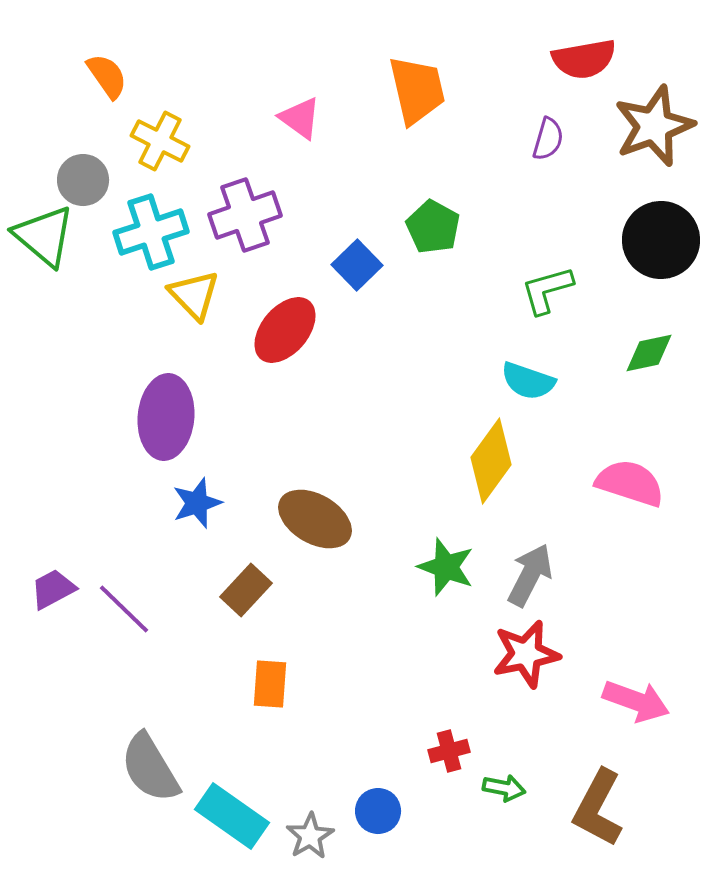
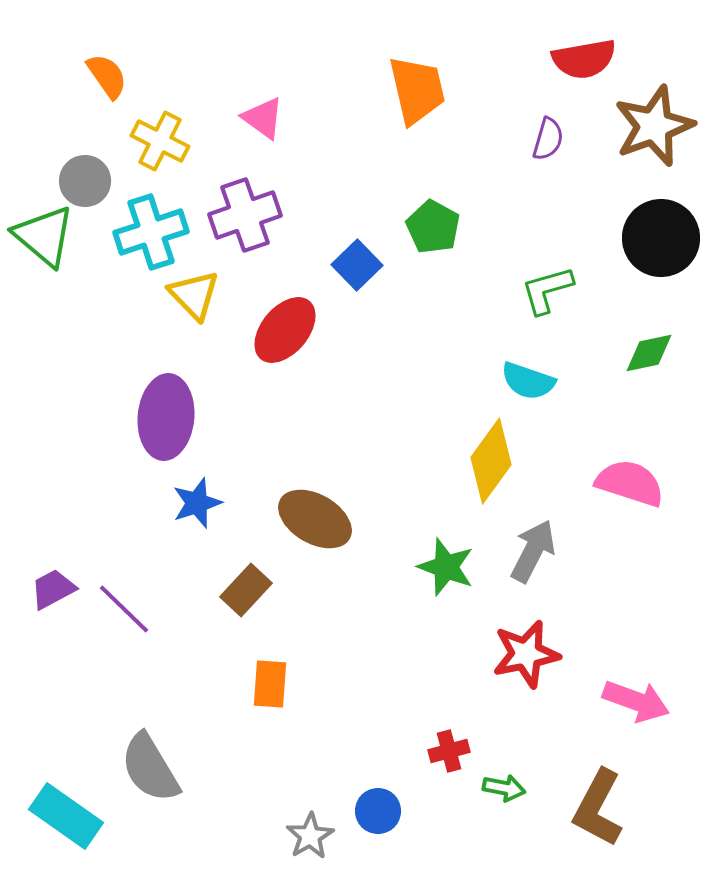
pink triangle: moved 37 px left
gray circle: moved 2 px right, 1 px down
black circle: moved 2 px up
gray arrow: moved 3 px right, 24 px up
cyan rectangle: moved 166 px left
